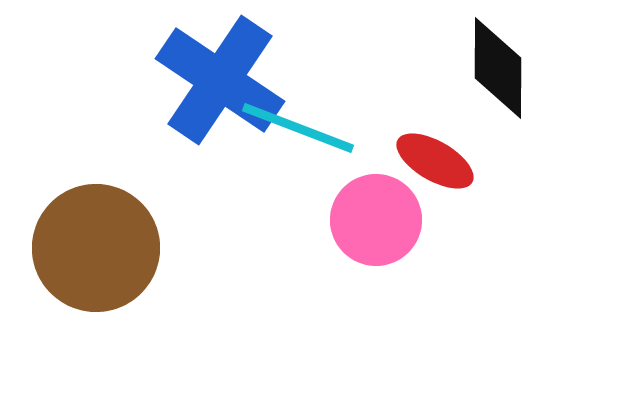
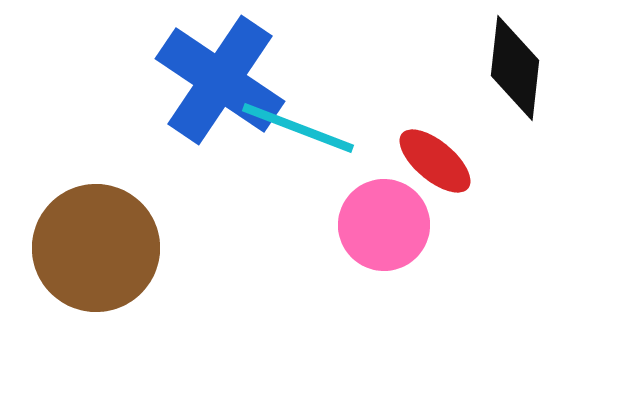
black diamond: moved 17 px right; rotated 6 degrees clockwise
red ellipse: rotated 10 degrees clockwise
pink circle: moved 8 px right, 5 px down
